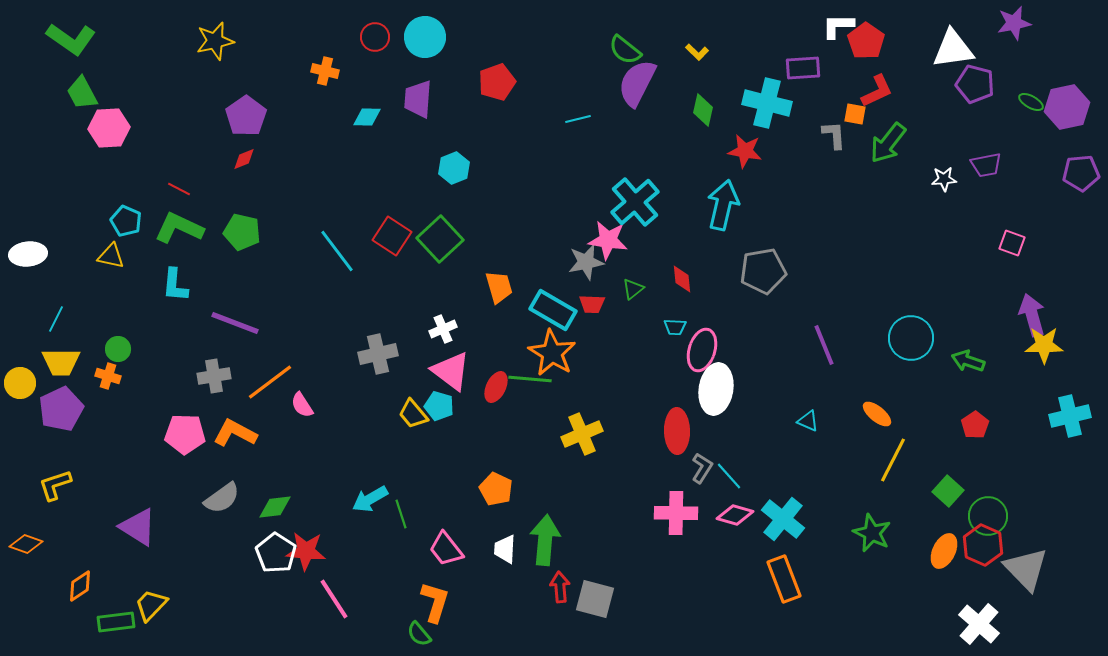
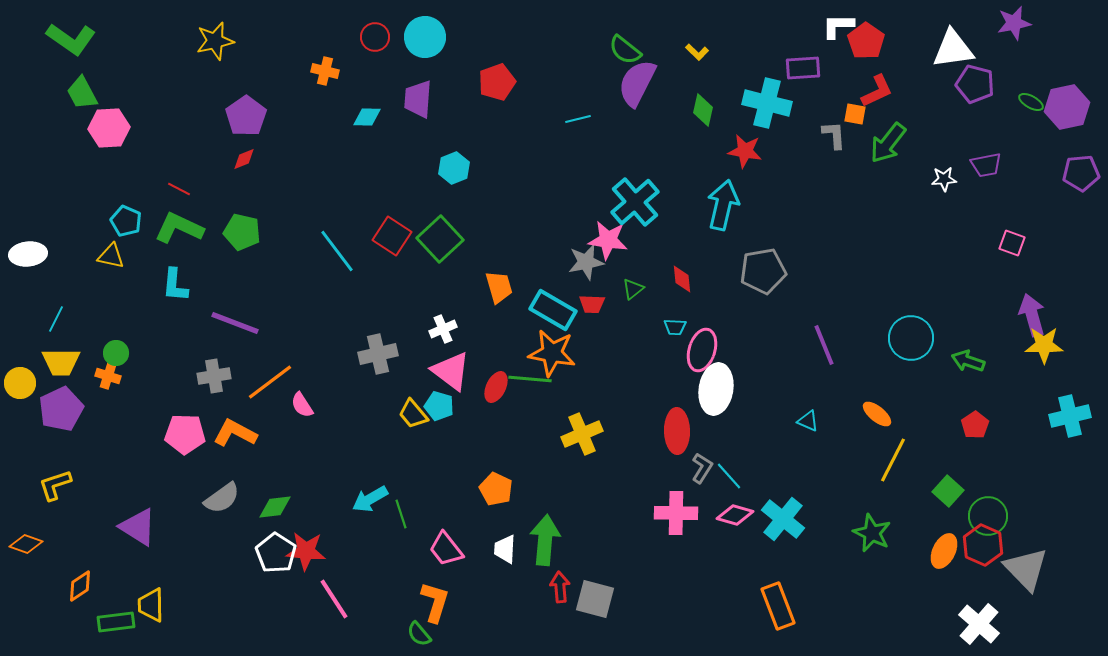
green circle at (118, 349): moved 2 px left, 4 px down
orange star at (552, 353): rotated 21 degrees counterclockwise
orange rectangle at (784, 579): moved 6 px left, 27 px down
yellow trapezoid at (151, 605): rotated 45 degrees counterclockwise
